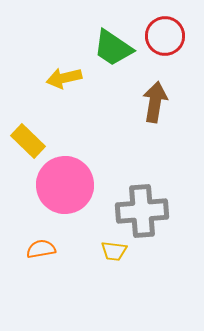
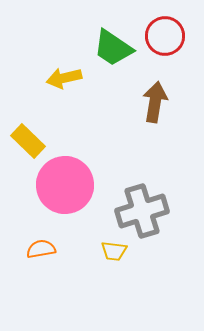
gray cross: rotated 12 degrees counterclockwise
